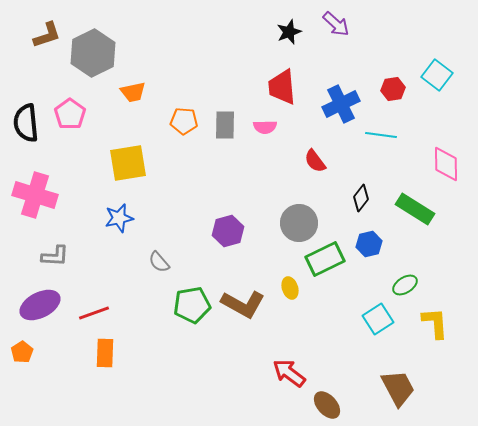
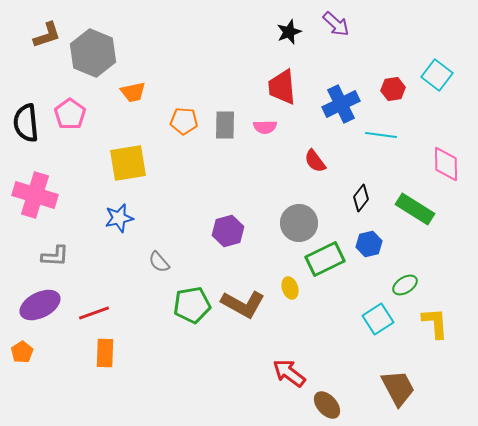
gray hexagon at (93, 53): rotated 12 degrees counterclockwise
